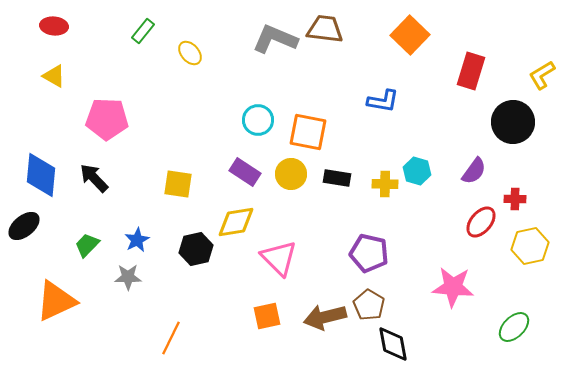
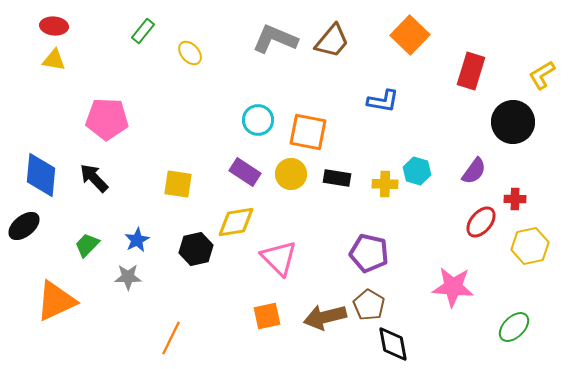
brown trapezoid at (325, 29): moved 7 px right, 12 px down; rotated 123 degrees clockwise
yellow triangle at (54, 76): moved 16 px up; rotated 20 degrees counterclockwise
